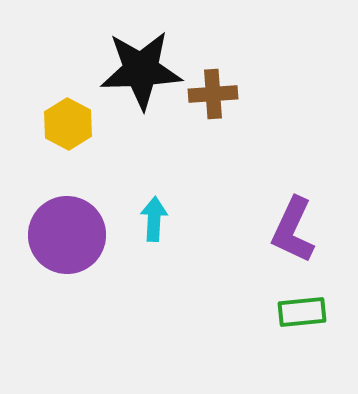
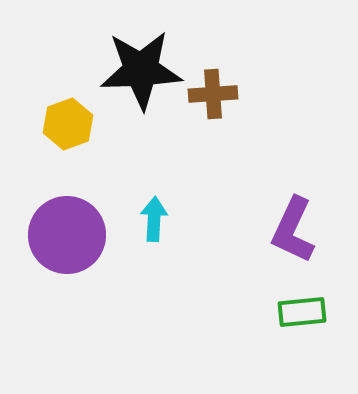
yellow hexagon: rotated 12 degrees clockwise
